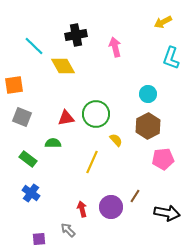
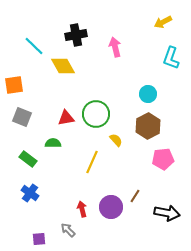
blue cross: moved 1 px left
